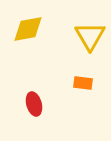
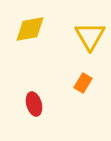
yellow diamond: moved 2 px right
orange rectangle: rotated 66 degrees counterclockwise
